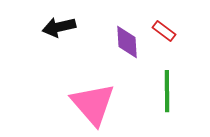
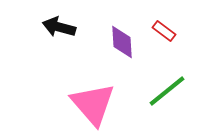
black arrow: rotated 28 degrees clockwise
purple diamond: moved 5 px left
green line: rotated 51 degrees clockwise
